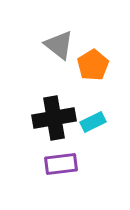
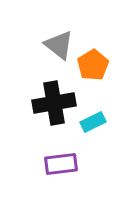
black cross: moved 15 px up
